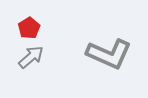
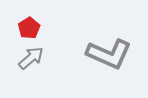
gray arrow: moved 1 px down
